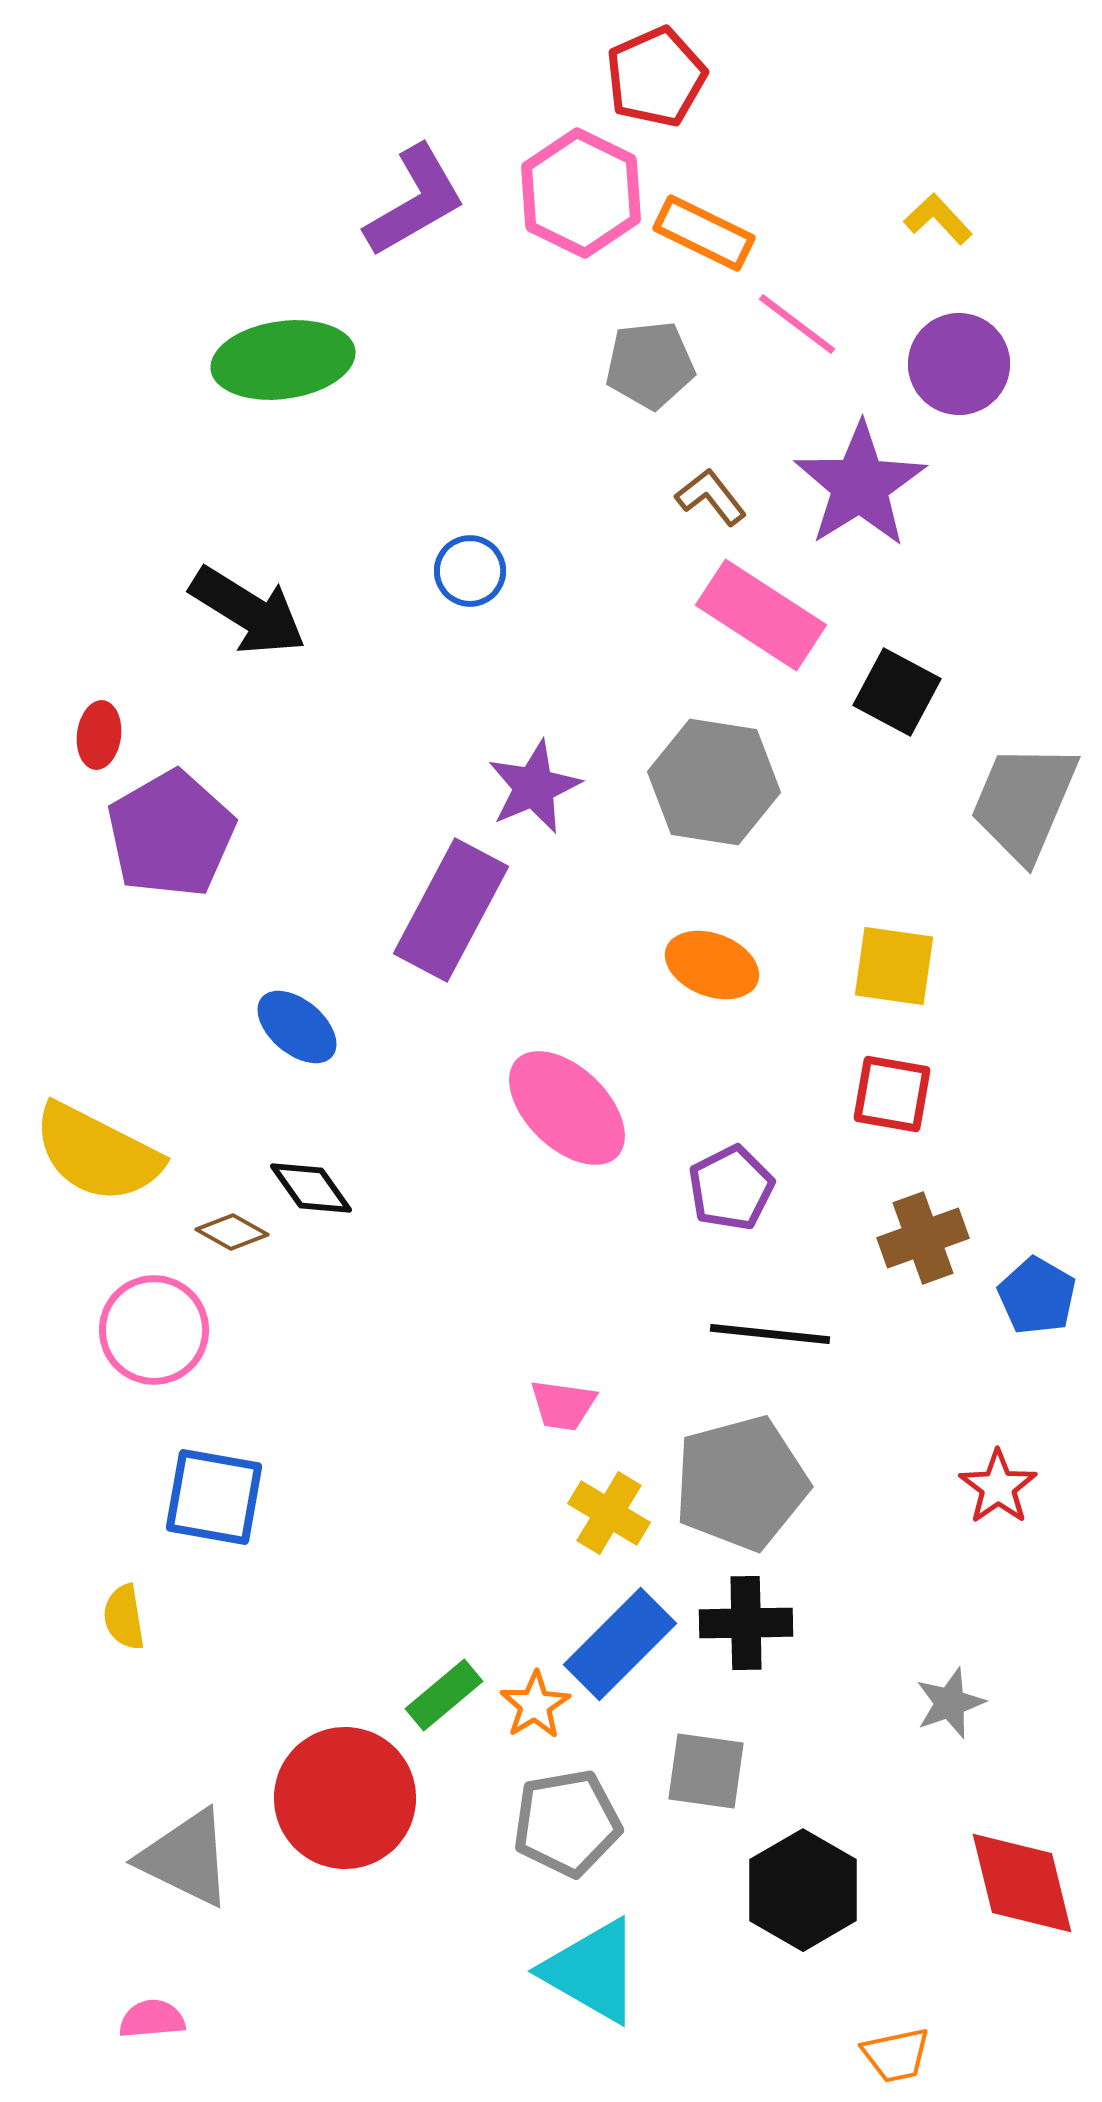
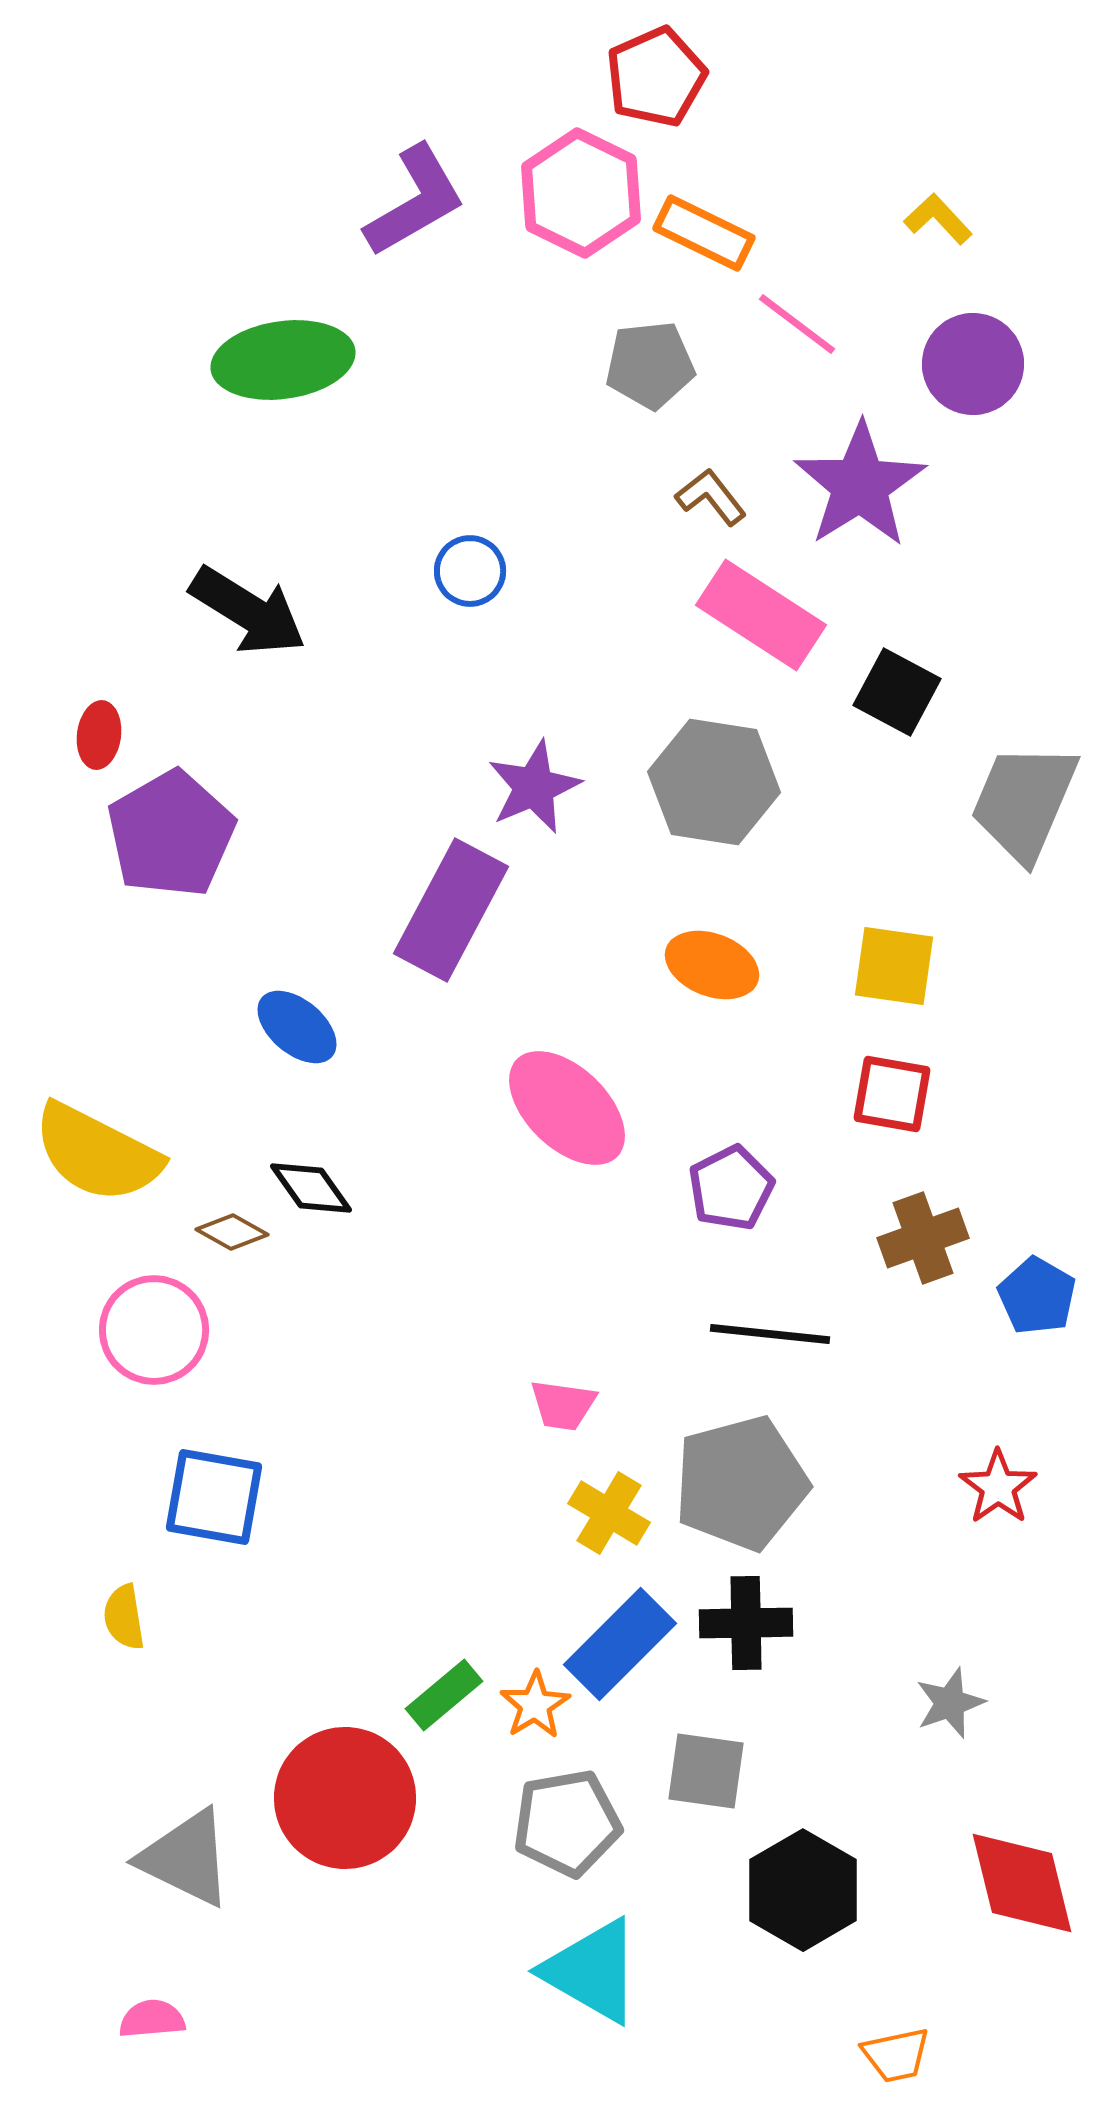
purple circle at (959, 364): moved 14 px right
